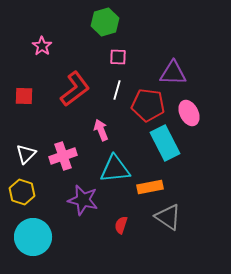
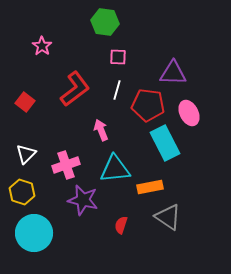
green hexagon: rotated 24 degrees clockwise
red square: moved 1 px right, 6 px down; rotated 36 degrees clockwise
pink cross: moved 3 px right, 9 px down
cyan circle: moved 1 px right, 4 px up
